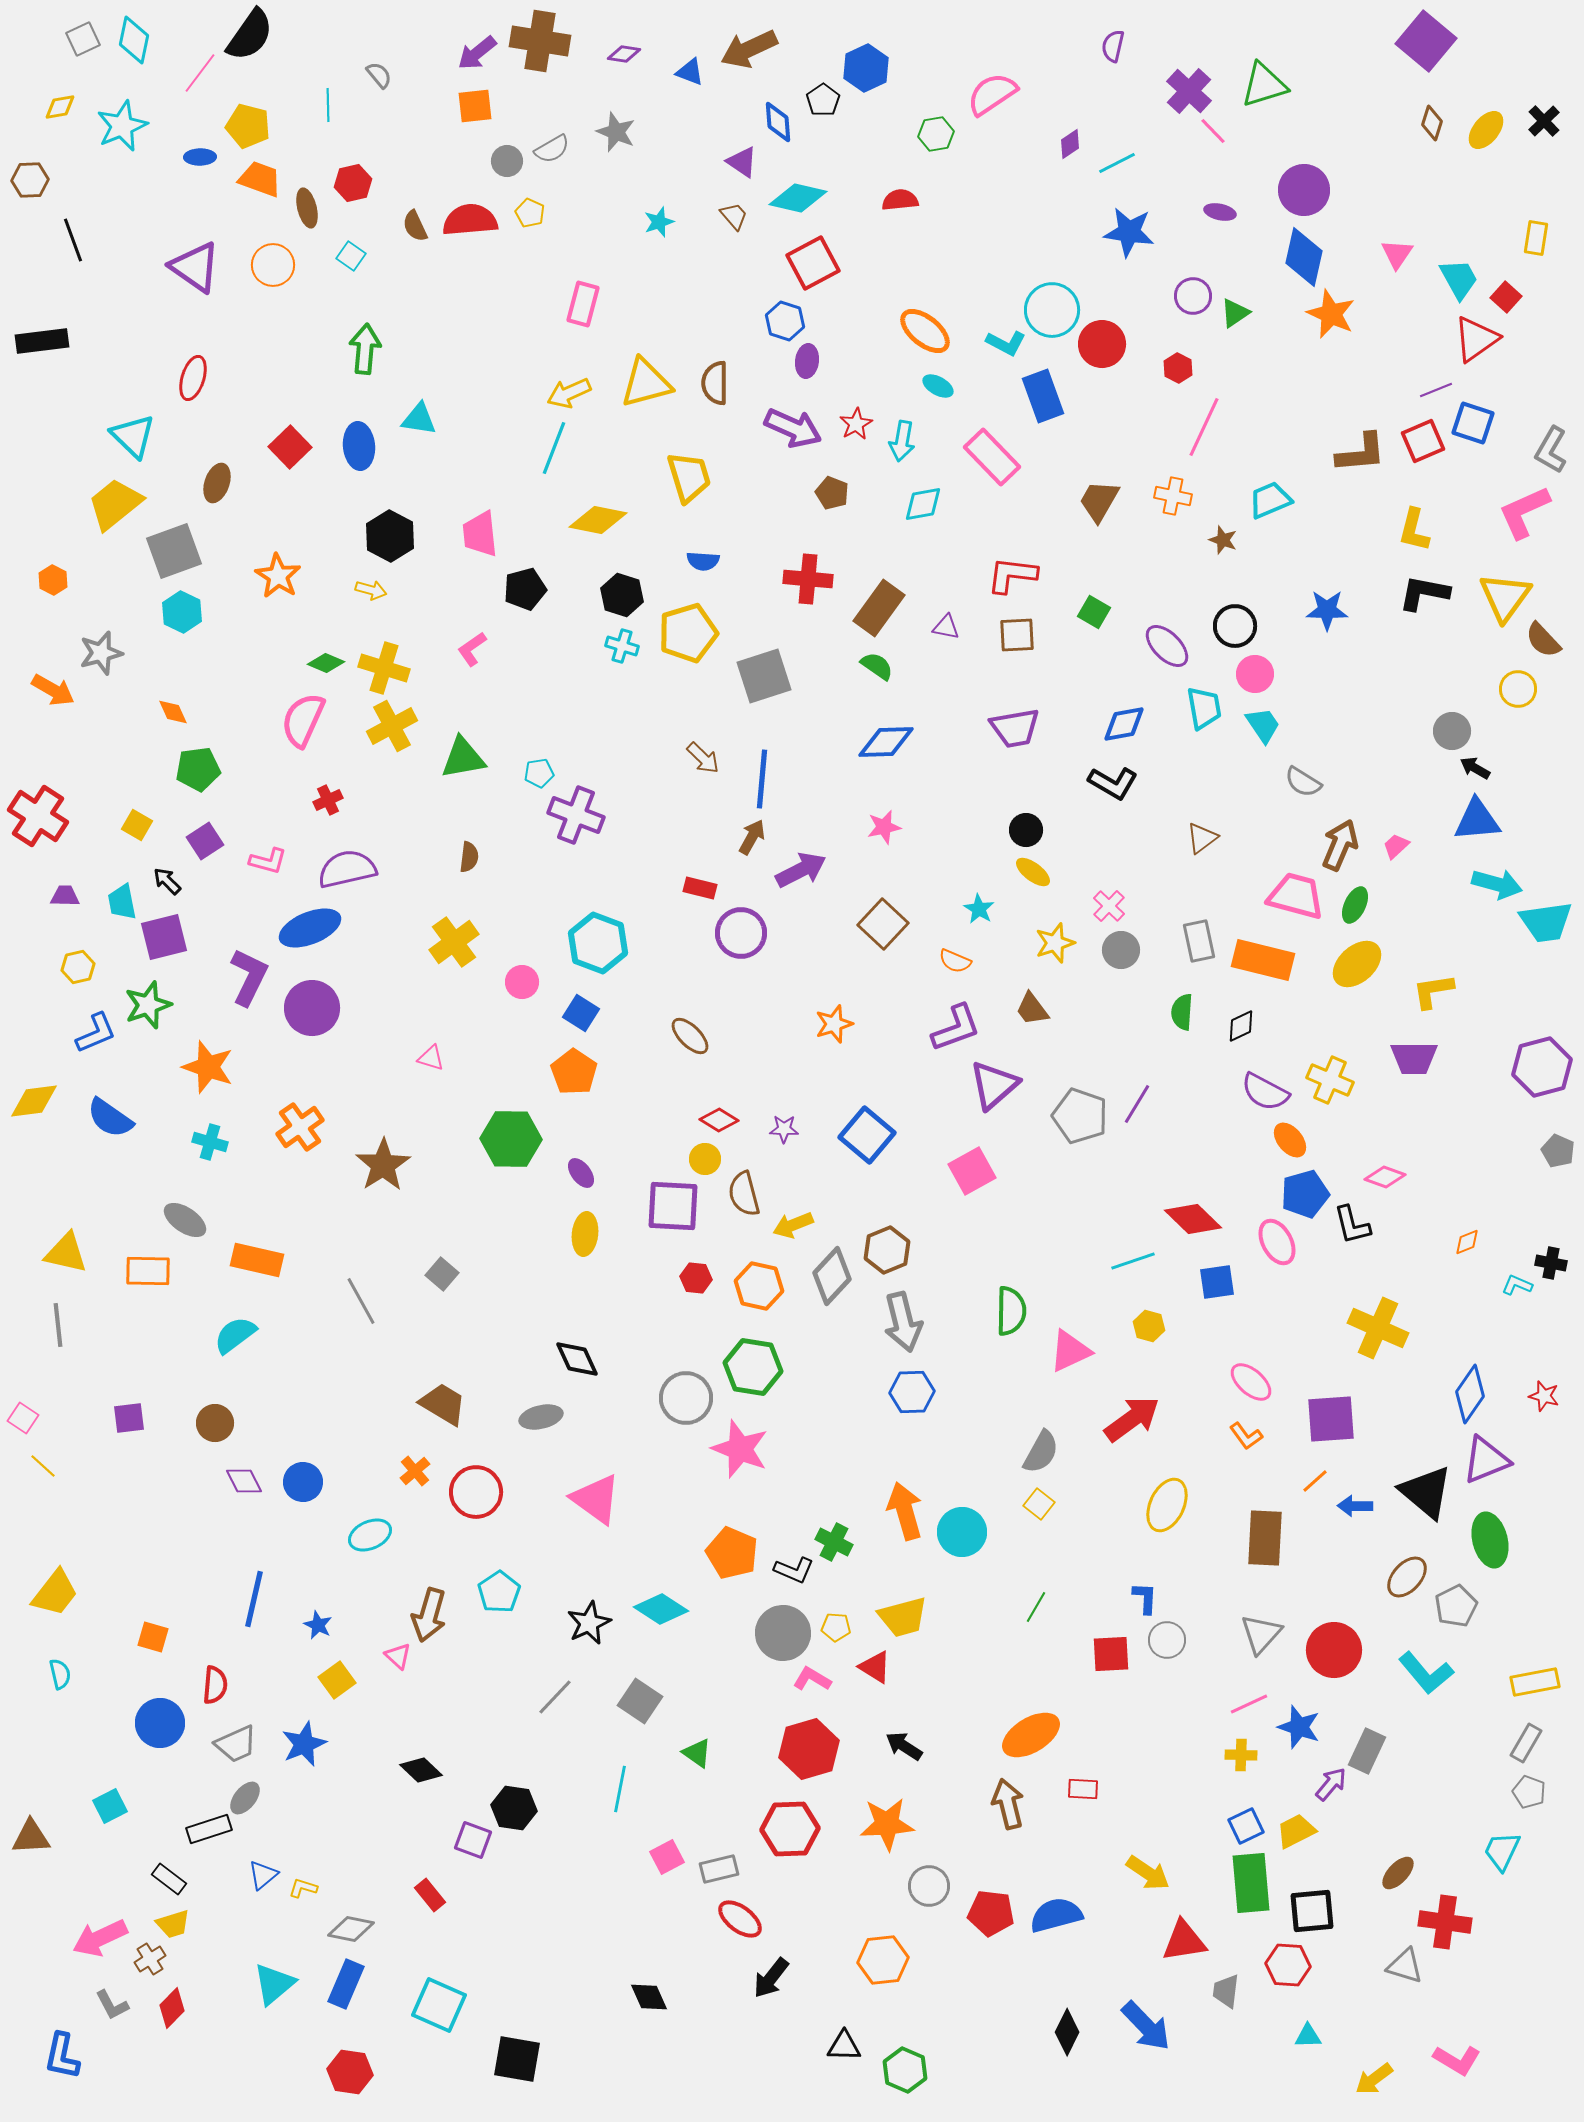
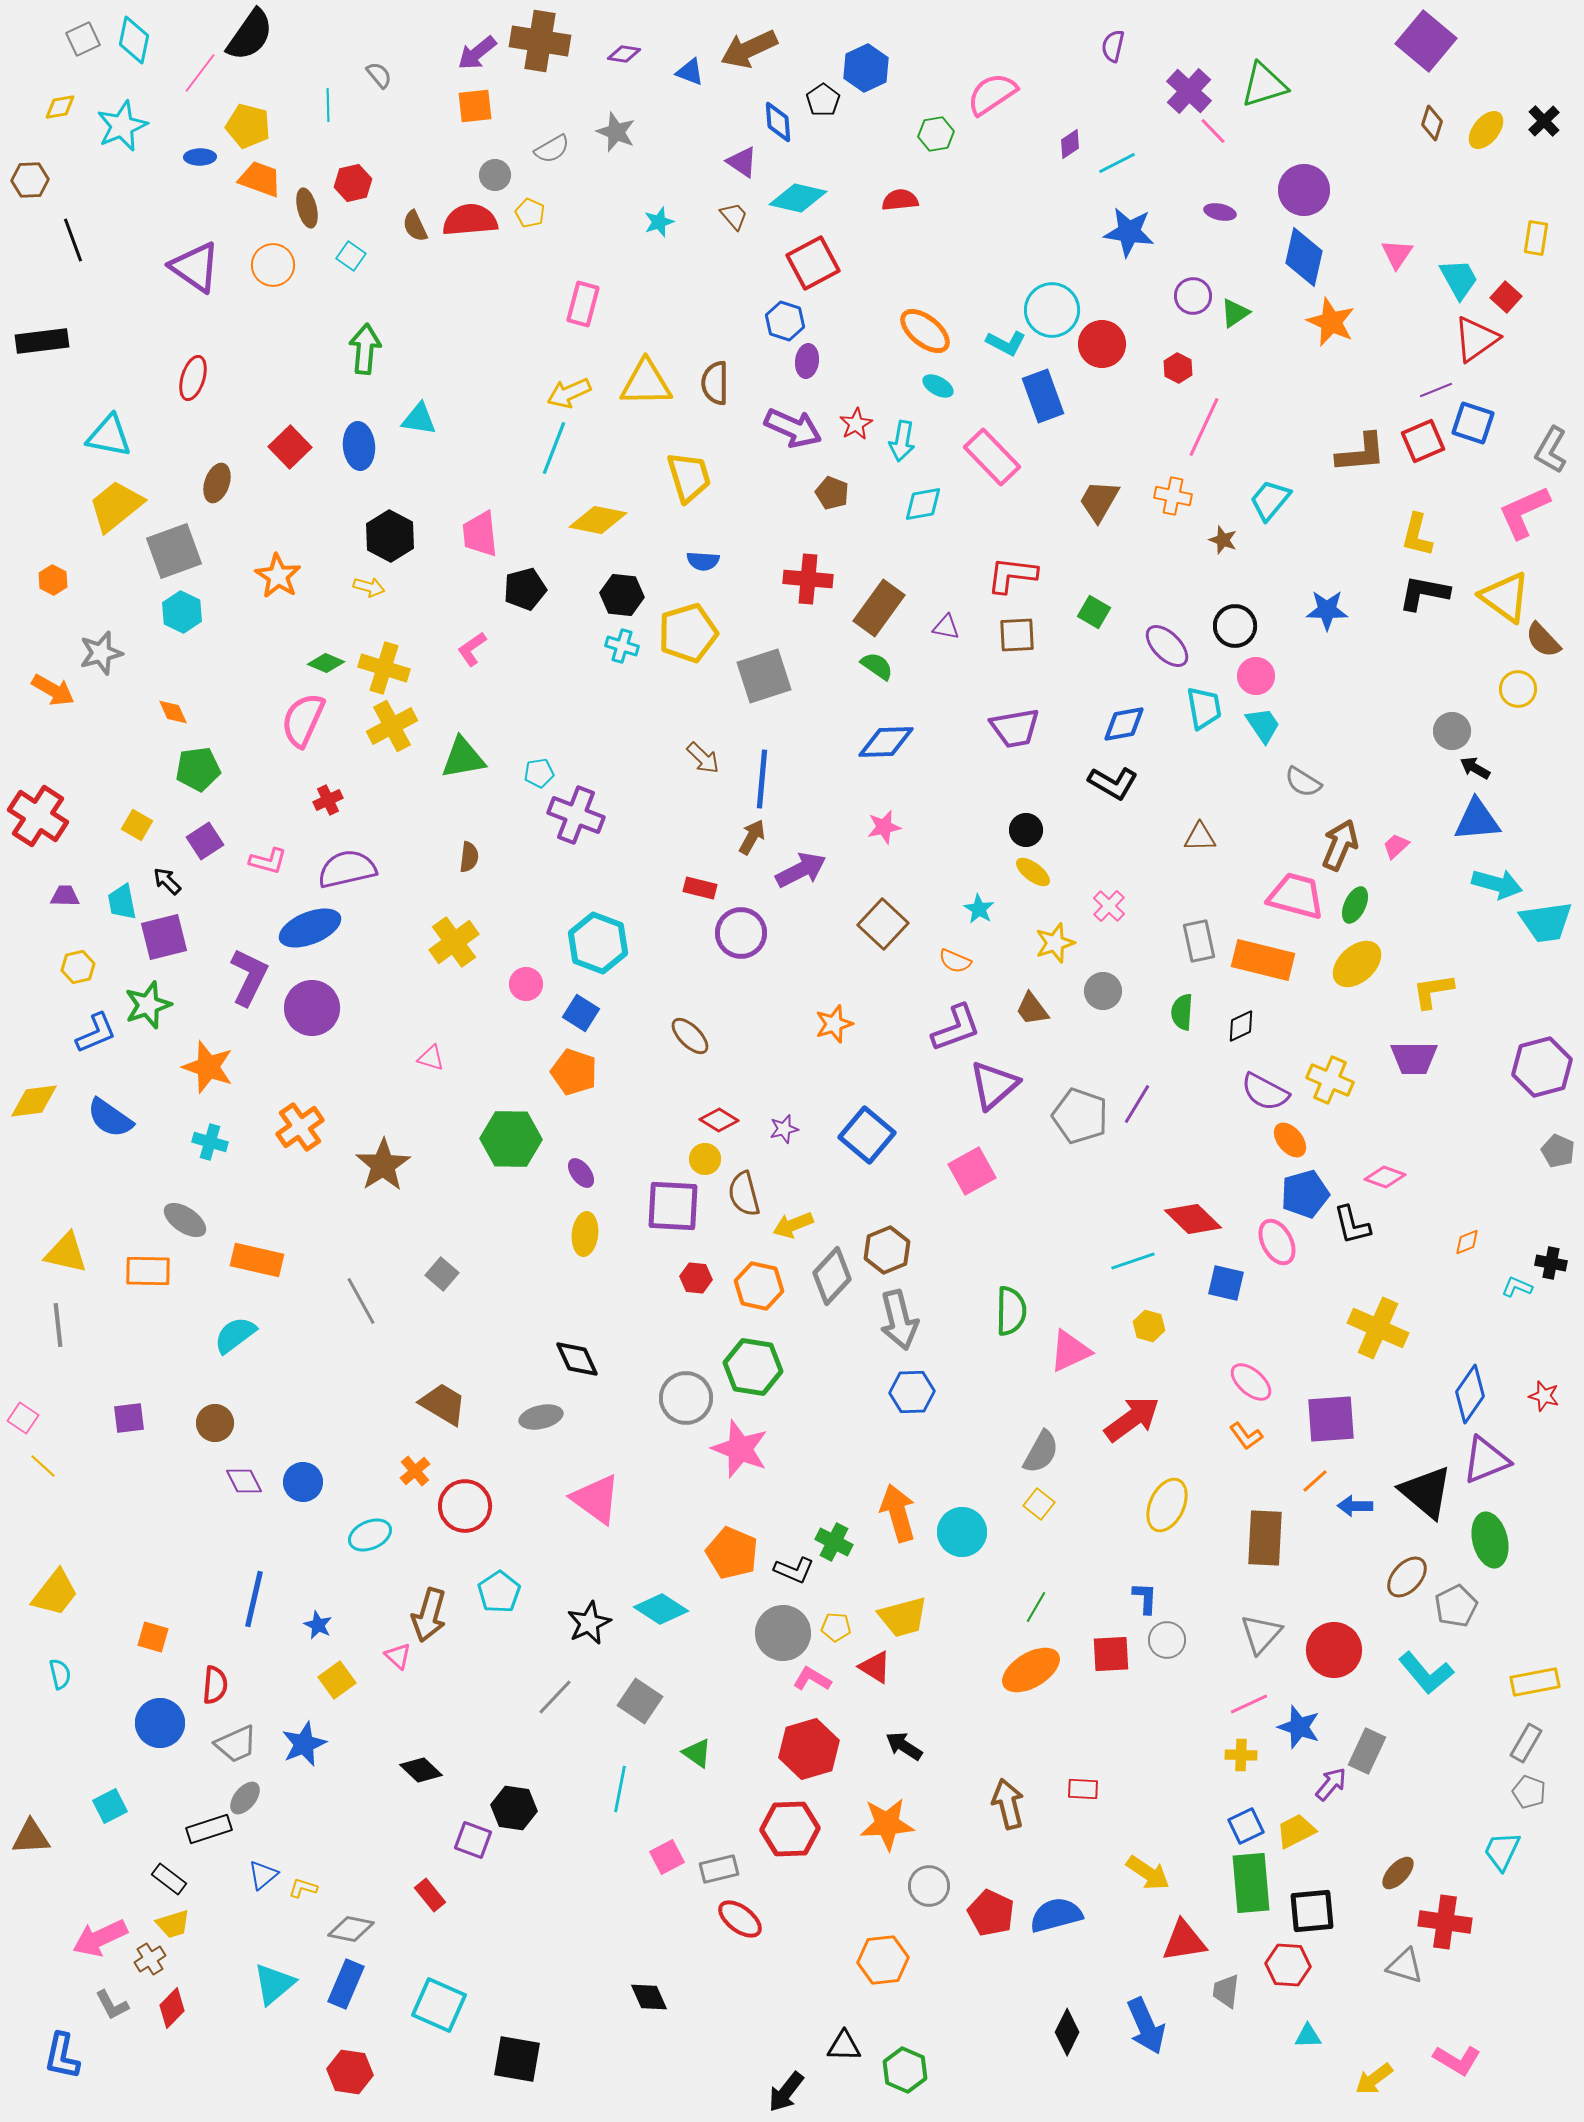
gray circle at (507, 161): moved 12 px left, 14 px down
orange star at (1331, 314): moved 8 px down
yellow triangle at (646, 383): rotated 14 degrees clockwise
cyan triangle at (133, 436): moved 24 px left; rotated 33 degrees counterclockwise
cyan trapezoid at (1270, 500): rotated 27 degrees counterclockwise
yellow trapezoid at (115, 504): moved 1 px right, 2 px down
yellow L-shape at (1414, 530): moved 3 px right, 5 px down
yellow arrow at (371, 590): moved 2 px left, 3 px up
black hexagon at (622, 595): rotated 12 degrees counterclockwise
yellow triangle at (1505, 597): rotated 30 degrees counterclockwise
pink circle at (1255, 674): moved 1 px right, 2 px down
brown triangle at (1202, 838): moved 2 px left, 1 px up; rotated 36 degrees clockwise
gray circle at (1121, 950): moved 18 px left, 41 px down
pink circle at (522, 982): moved 4 px right, 2 px down
orange pentagon at (574, 1072): rotated 15 degrees counterclockwise
purple star at (784, 1129): rotated 16 degrees counterclockwise
blue square at (1217, 1282): moved 9 px right, 1 px down; rotated 21 degrees clockwise
cyan L-shape at (1517, 1285): moved 2 px down
gray arrow at (903, 1322): moved 4 px left, 2 px up
red circle at (476, 1492): moved 11 px left, 14 px down
orange arrow at (905, 1511): moved 7 px left, 2 px down
orange ellipse at (1031, 1735): moved 65 px up
red pentagon at (991, 1913): rotated 18 degrees clockwise
black arrow at (771, 1978): moved 15 px right, 114 px down
blue arrow at (1146, 2026): rotated 20 degrees clockwise
